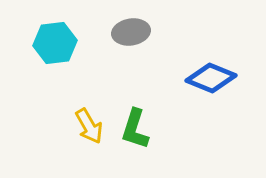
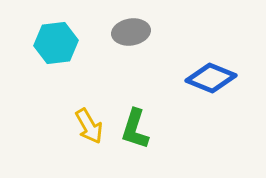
cyan hexagon: moved 1 px right
